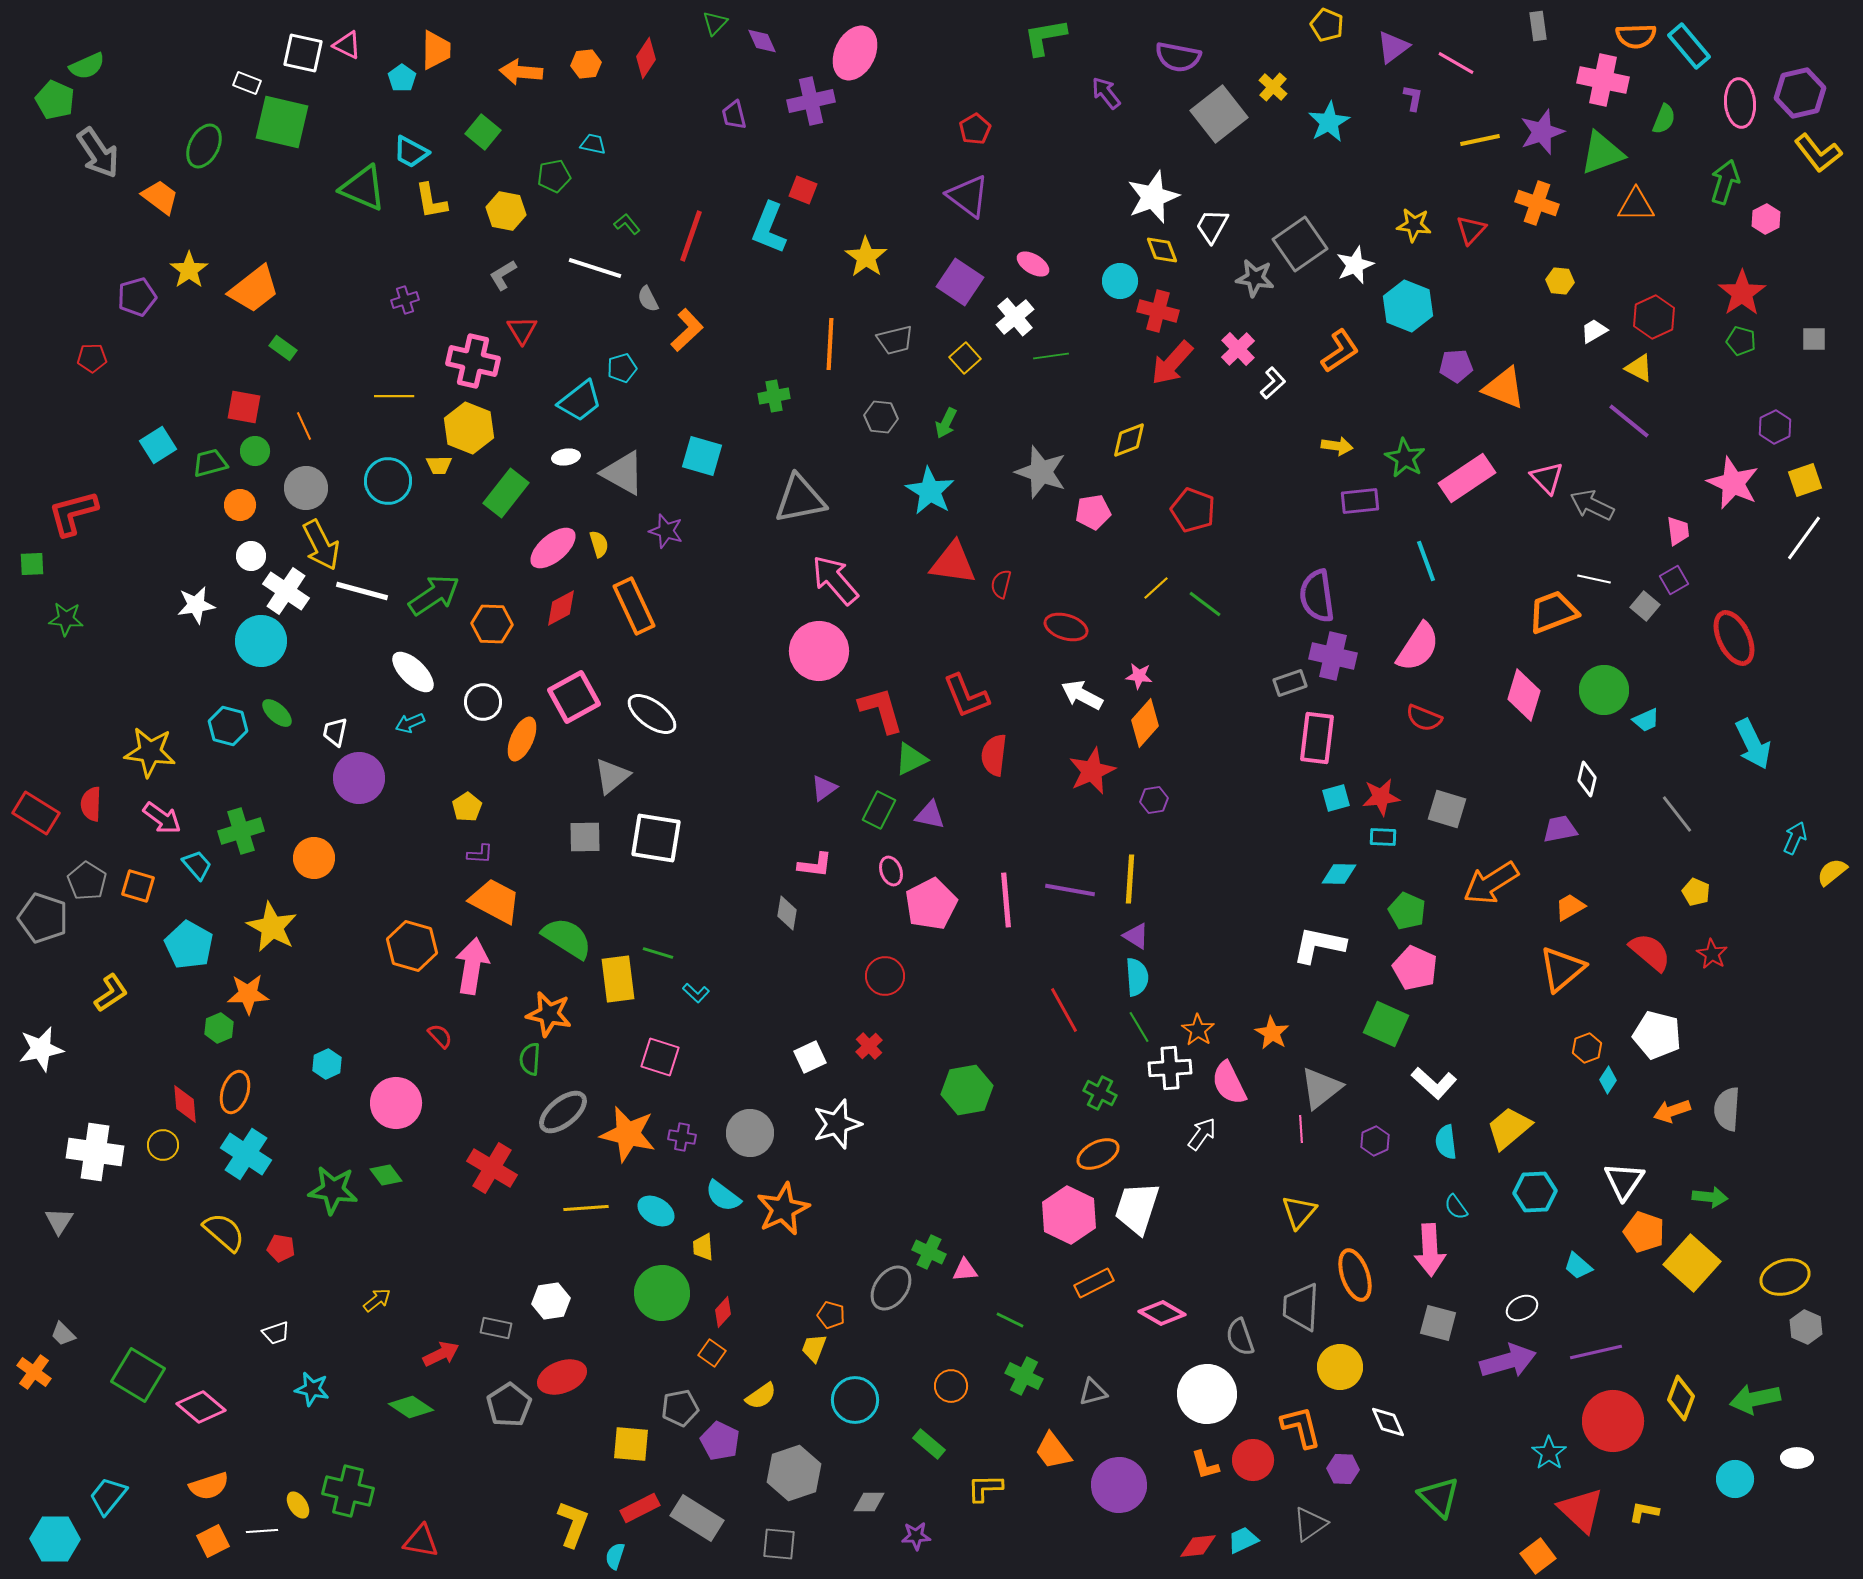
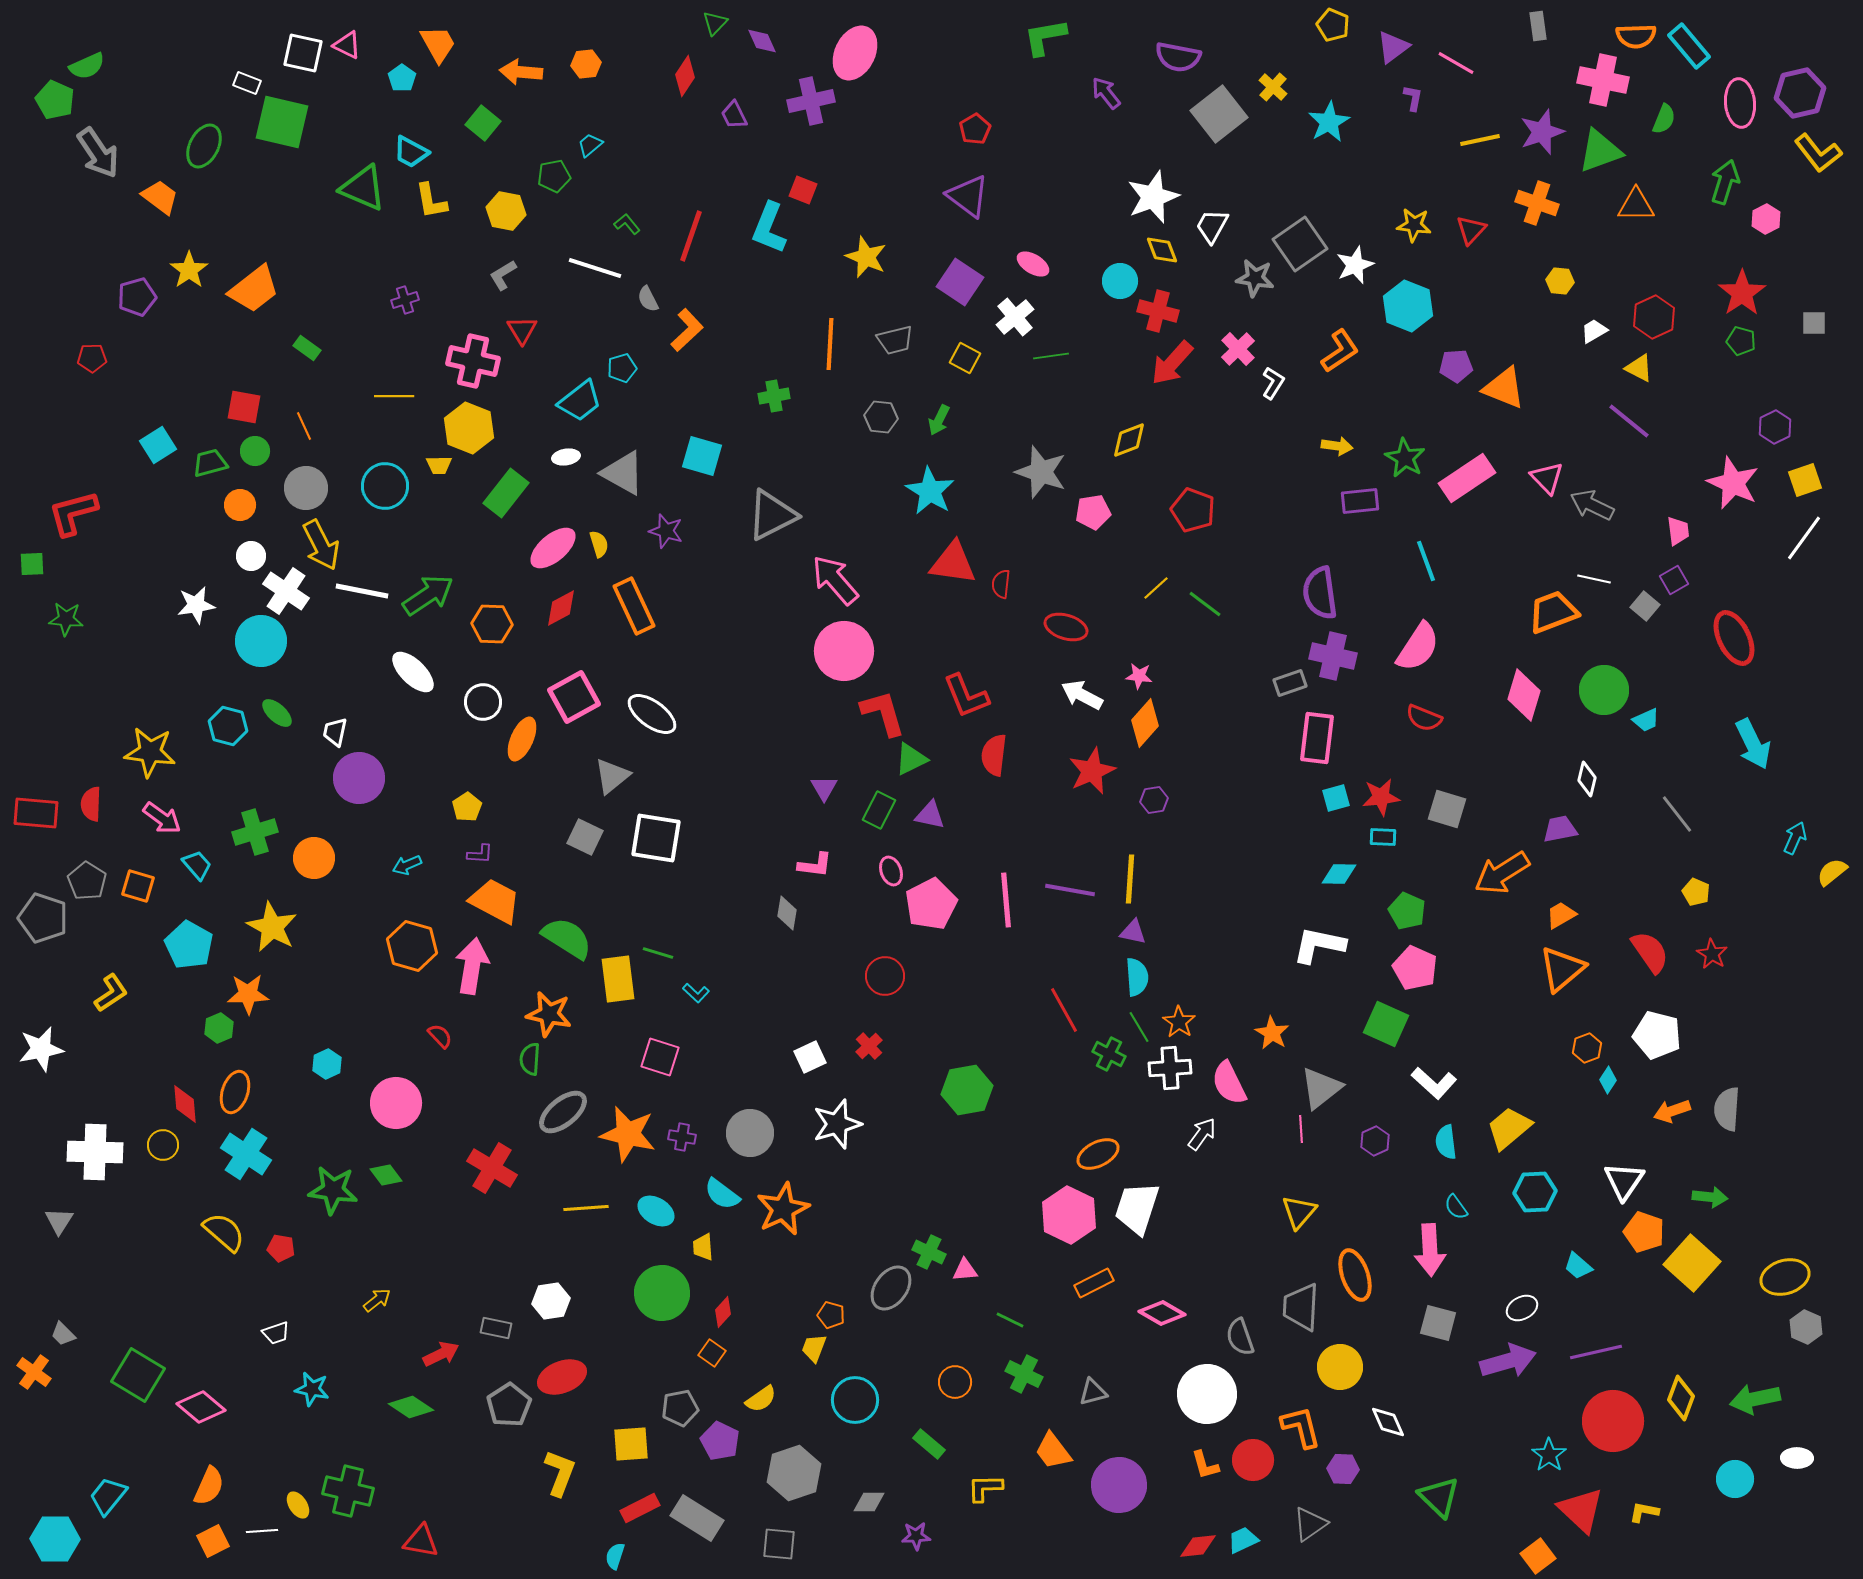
yellow pentagon at (1327, 25): moved 6 px right
orange trapezoid at (436, 50): moved 2 px right, 6 px up; rotated 30 degrees counterclockwise
red diamond at (646, 58): moved 39 px right, 18 px down
purple trapezoid at (734, 115): rotated 12 degrees counterclockwise
green square at (483, 132): moved 9 px up
cyan trapezoid at (593, 144): moved 3 px left, 1 px down; rotated 52 degrees counterclockwise
green triangle at (1602, 153): moved 2 px left, 2 px up
yellow star at (866, 257): rotated 12 degrees counterclockwise
gray square at (1814, 339): moved 16 px up
green rectangle at (283, 348): moved 24 px right
yellow square at (965, 358): rotated 20 degrees counterclockwise
white L-shape at (1273, 383): rotated 16 degrees counterclockwise
green arrow at (946, 423): moved 7 px left, 3 px up
cyan circle at (388, 481): moved 3 px left, 5 px down
gray triangle at (800, 499): moved 28 px left, 16 px down; rotated 16 degrees counterclockwise
red semicircle at (1001, 584): rotated 8 degrees counterclockwise
white line at (362, 591): rotated 4 degrees counterclockwise
green arrow at (434, 595): moved 6 px left
purple semicircle at (1317, 596): moved 3 px right, 3 px up
pink circle at (819, 651): moved 25 px right
red L-shape at (881, 710): moved 2 px right, 3 px down
cyan arrow at (410, 723): moved 3 px left, 142 px down
purple triangle at (824, 788): rotated 24 degrees counterclockwise
red rectangle at (36, 813): rotated 27 degrees counterclockwise
green cross at (241, 831): moved 14 px right, 1 px down
gray square at (585, 837): rotated 27 degrees clockwise
orange arrow at (1491, 883): moved 11 px right, 10 px up
orange trapezoid at (1570, 907): moved 9 px left, 8 px down
purple triangle at (1136, 936): moved 3 px left, 4 px up; rotated 20 degrees counterclockwise
red semicircle at (1650, 952): rotated 15 degrees clockwise
orange star at (1198, 1030): moved 19 px left, 8 px up
green cross at (1100, 1093): moved 9 px right, 39 px up
white cross at (95, 1152): rotated 6 degrees counterclockwise
cyan semicircle at (723, 1196): moved 1 px left, 2 px up
green cross at (1024, 1376): moved 2 px up
orange circle at (951, 1386): moved 4 px right, 4 px up
yellow semicircle at (761, 1396): moved 3 px down
yellow square at (631, 1444): rotated 9 degrees counterclockwise
cyan star at (1549, 1453): moved 2 px down
orange semicircle at (209, 1486): rotated 48 degrees counterclockwise
yellow L-shape at (573, 1524): moved 13 px left, 51 px up
